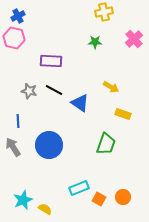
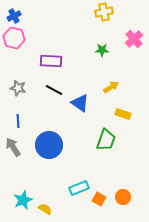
blue cross: moved 4 px left
green star: moved 7 px right, 8 px down
yellow arrow: rotated 63 degrees counterclockwise
gray star: moved 11 px left, 3 px up
green trapezoid: moved 4 px up
